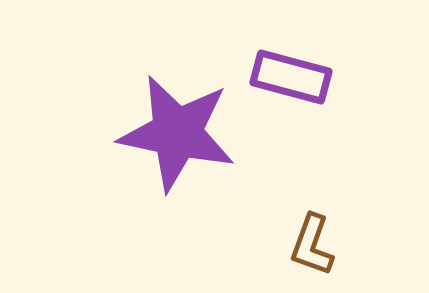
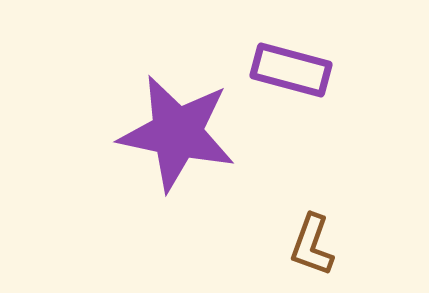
purple rectangle: moved 7 px up
